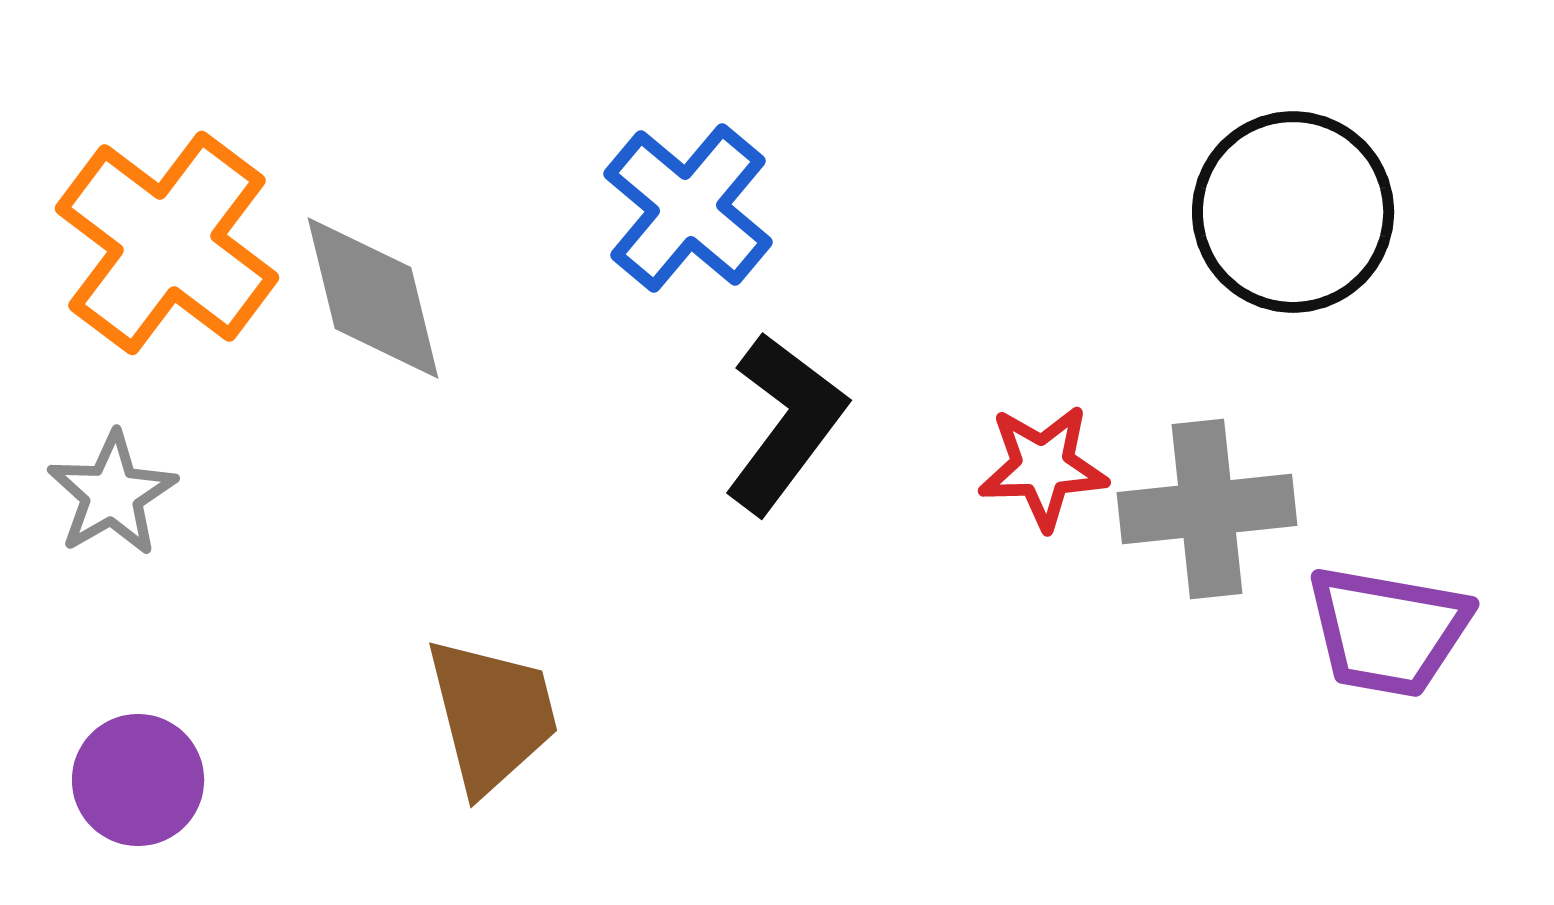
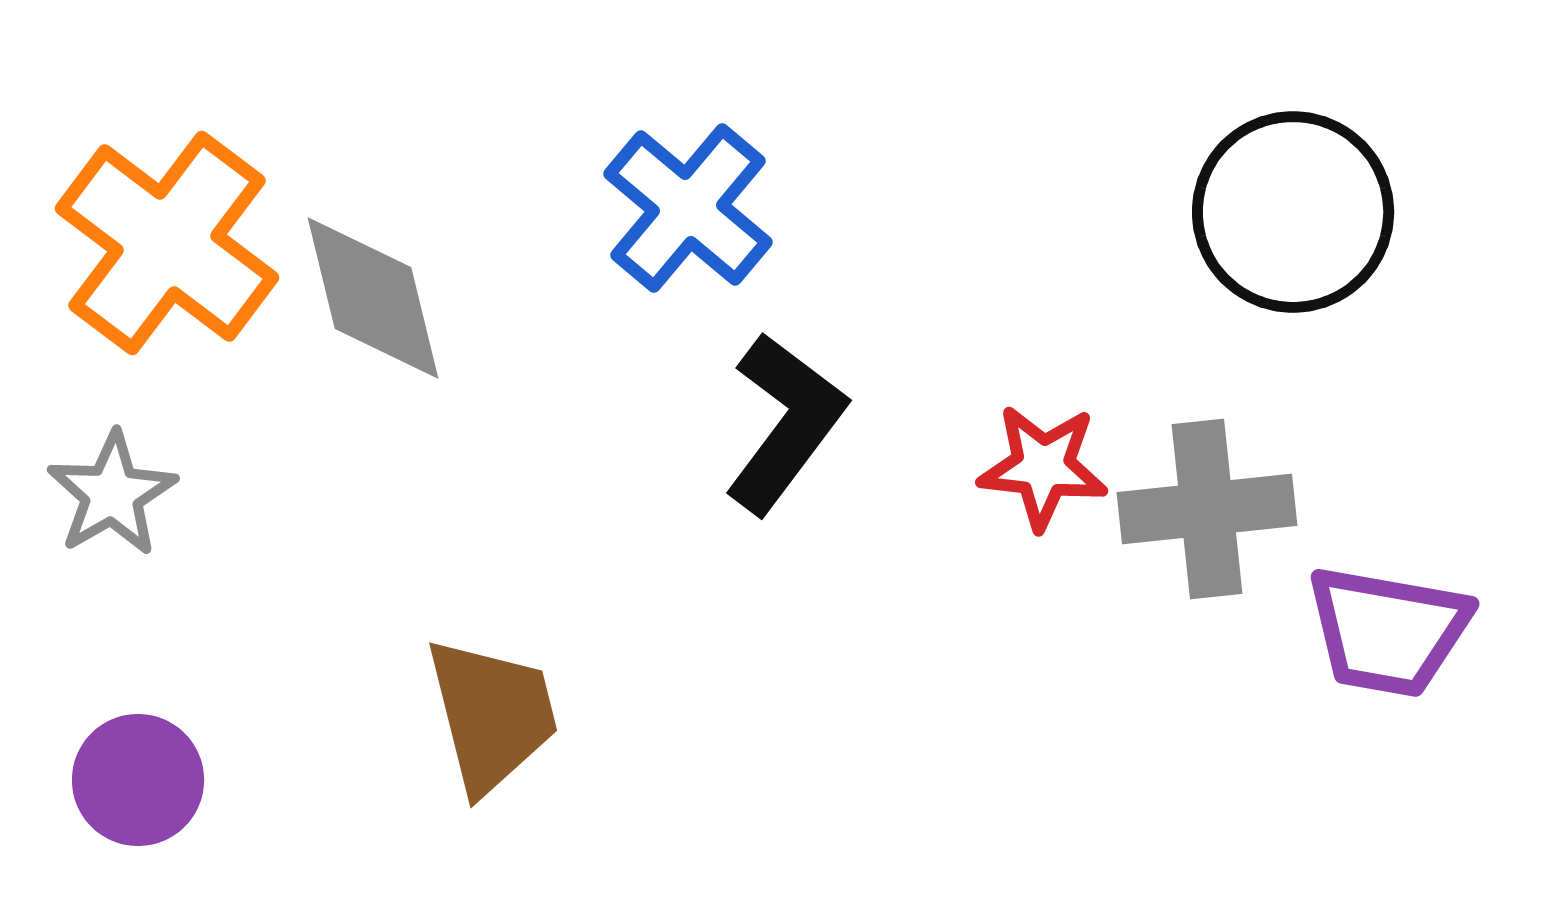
red star: rotated 8 degrees clockwise
